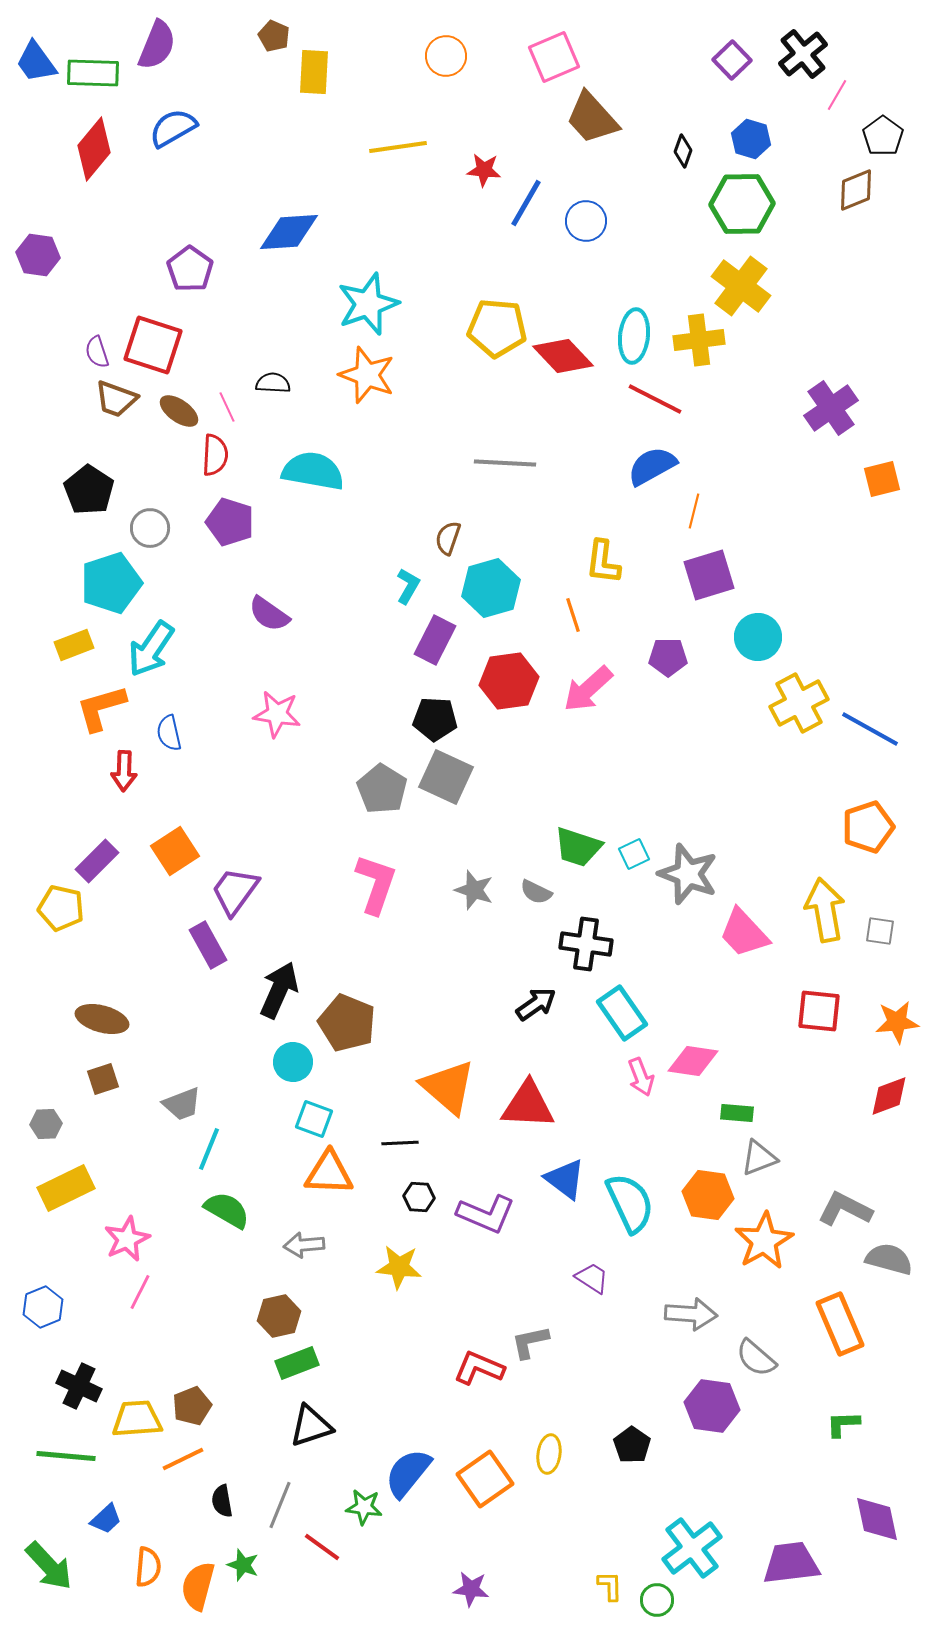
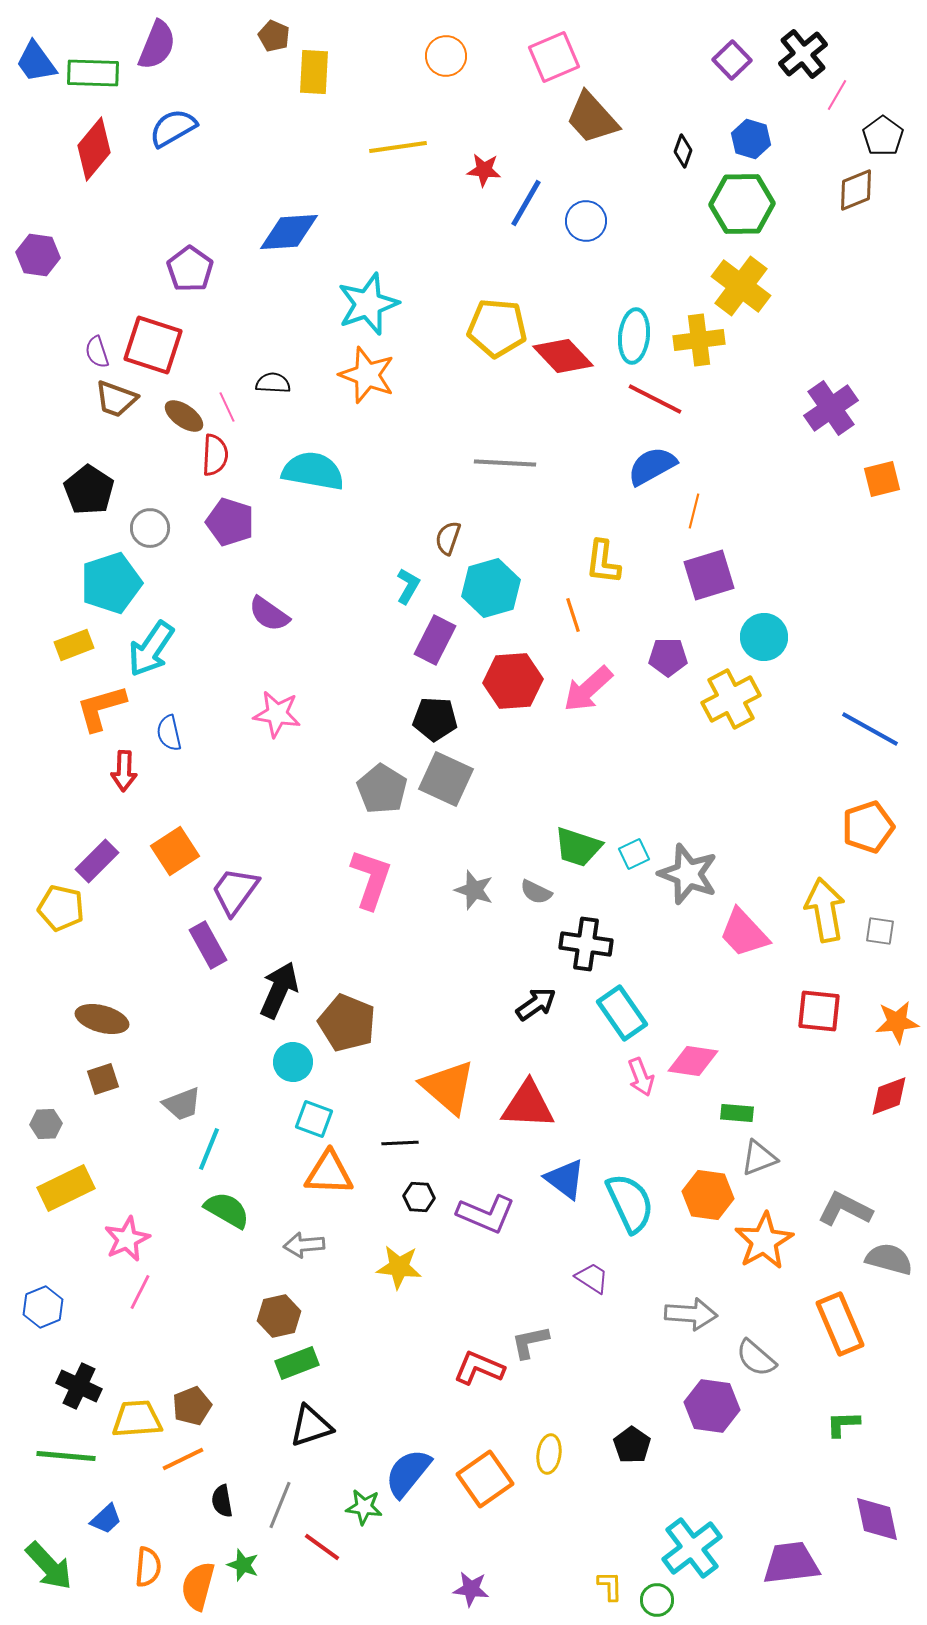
brown ellipse at (179, 411): moved 5 px right, 5 px down
cyan circle at (758, 637): moved 6 px right
red hexagon at (509, 681): moved 4 px right; rotated 4 degrees clockwise
yellow cross at (799, 703): moved 68 px left, 4 px up
gray square at (446, 777): moved 2 px down
pink L-shape at (376, 884): moved 5 px left, 5 px up
